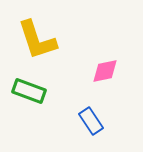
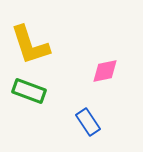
yellow L-shape: moved 7 px left, 5 px down
blue rectangle: moved 3 px left, 1 px down
